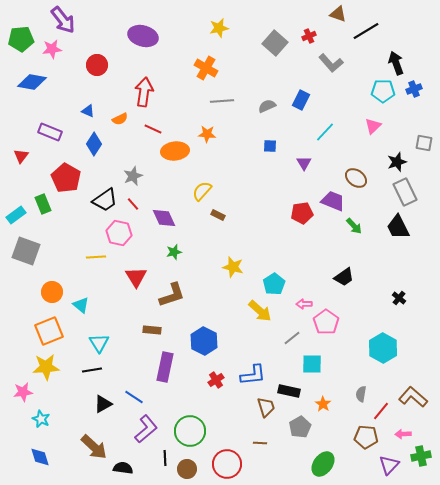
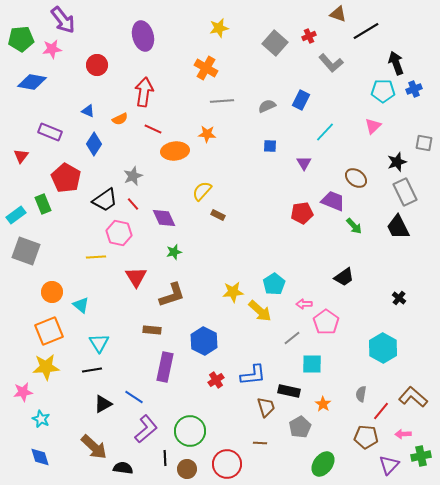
purple ellipse at (143, 36): rotated 60 degrees clockwise
yellow star at (233, 267): moved 25 px down; rotated 20 degrees counterclockwise
